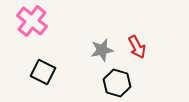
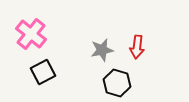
pink cross: moved 1 px left, 13 px down
red arrow: rotated 35 degrees clockwise
black square: rotated 35 degrees clockwise
